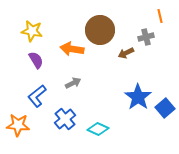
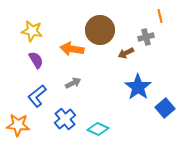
blue star: moved 10 px up
